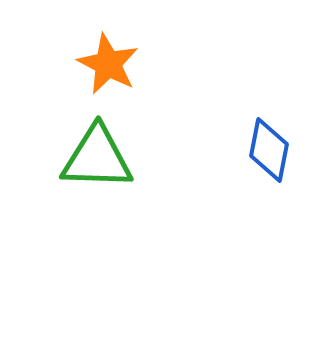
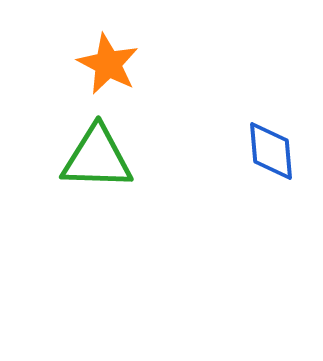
blue diamond: moved 2 px right, 1 px down; rotated 16 degrees counterclockwise
